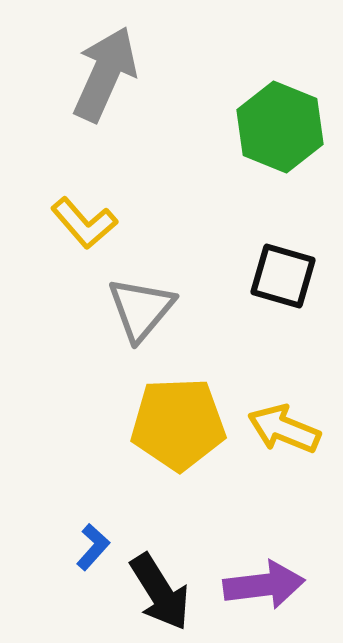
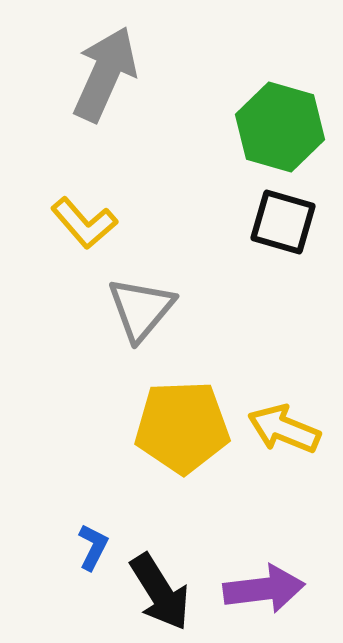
green hexagon: rotated 6 degrees counterclockwise
black square: moved 54 px up
yellow pentagon: moved 4 px right, 3 px down
blue L-shape: rotated 15 degrees counterclockwise
purple arrow: moved 4 px down
